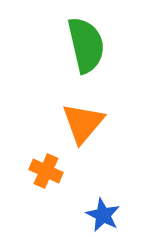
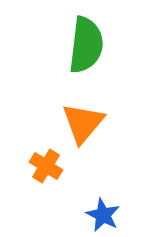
green semicircle: rotated 20 degrees clockwise
orange cross: moved 5 px up; rotated 8 degrees clockwise
